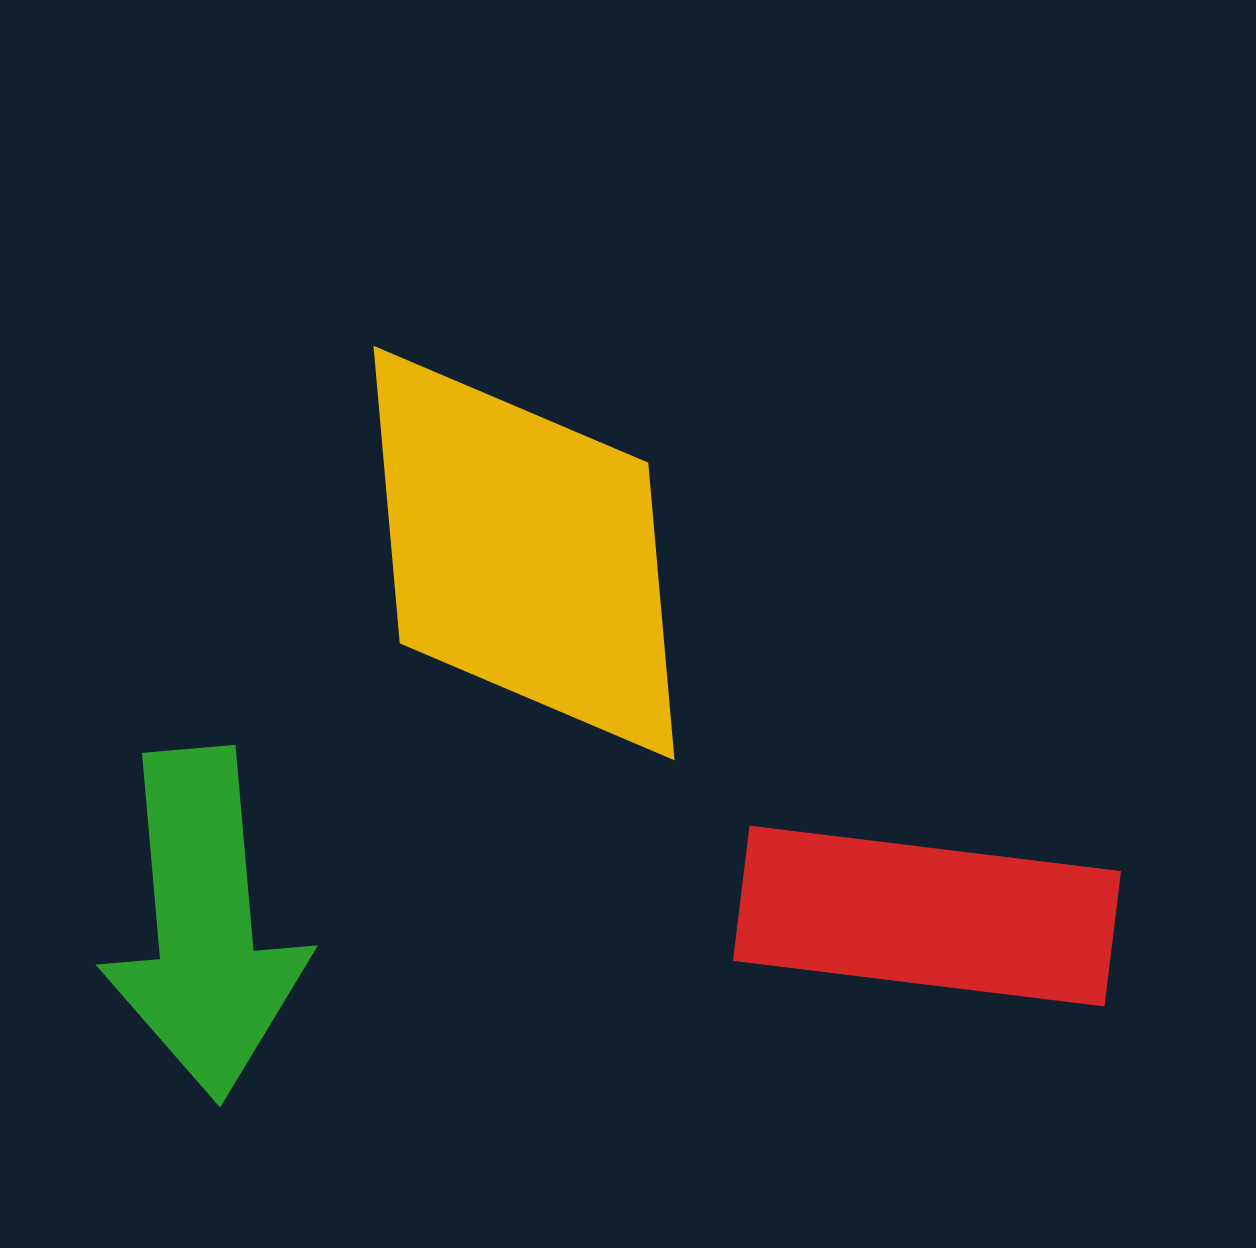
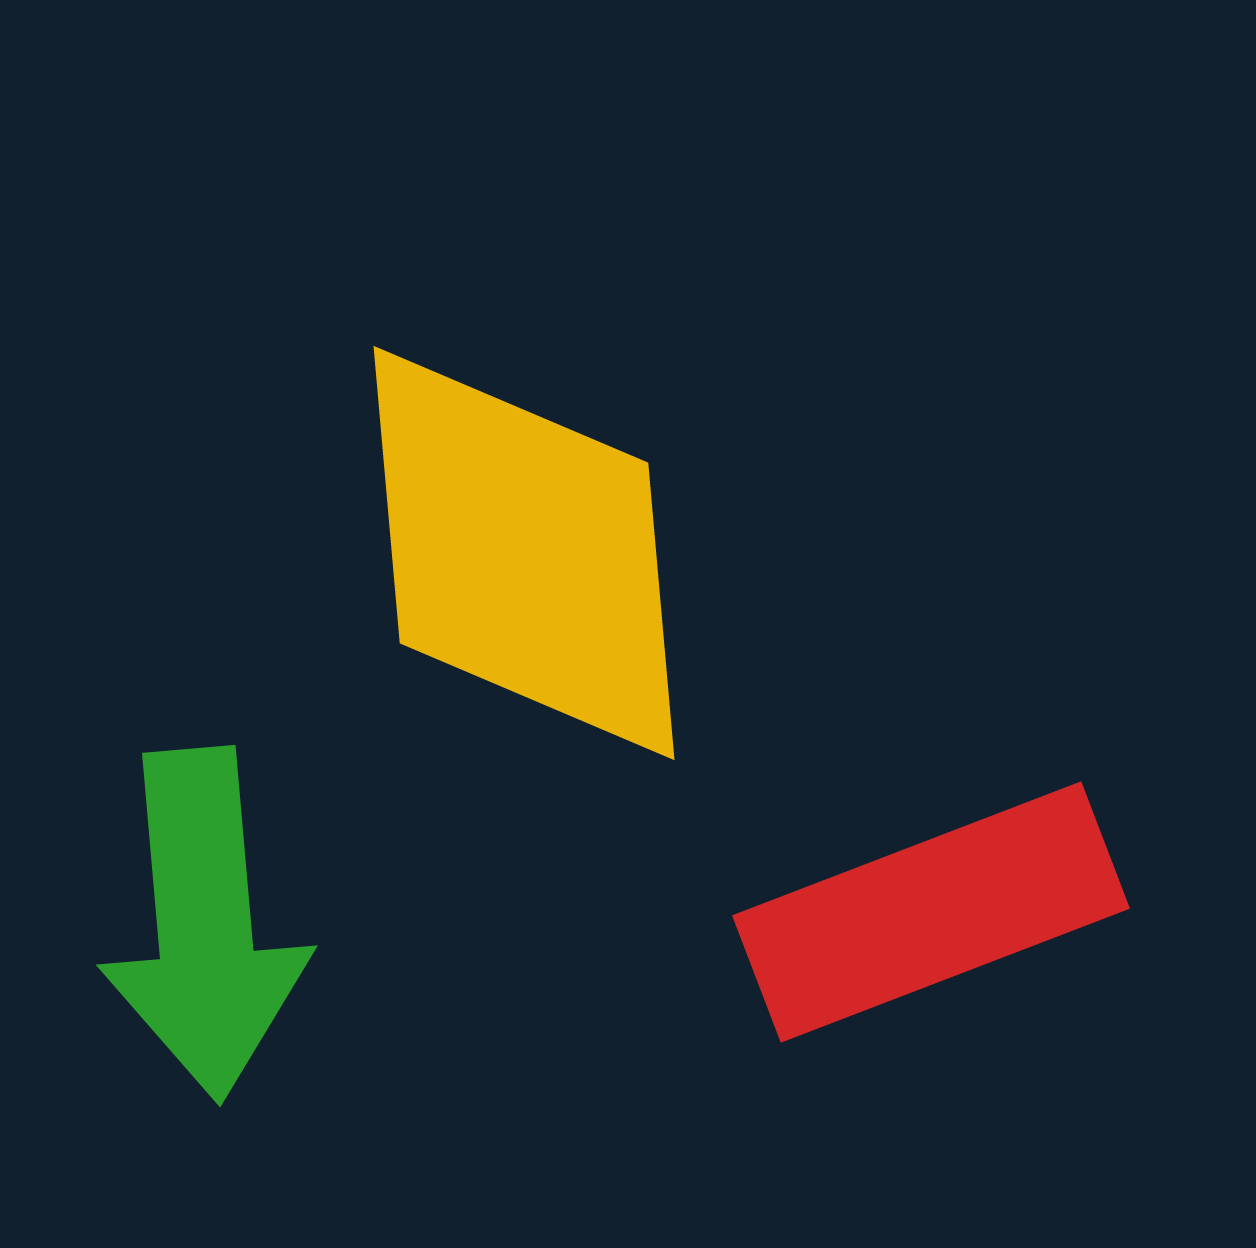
red rectangle: moved 4 px right, 4 px up; rotated 28 degrees counterclockwise
